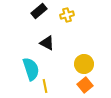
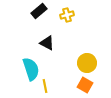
yellow circle: moved 3 px right, 1 px up
orange square: rotated 21 degrees counterclockwise
